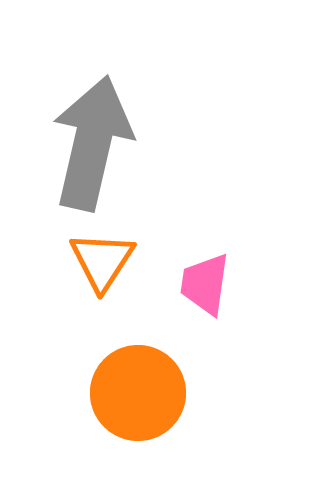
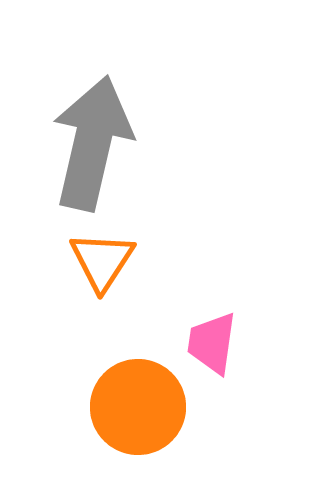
pink trapezoid: moved 7 px right, 59 px down
orange circle: moved 14 px down
